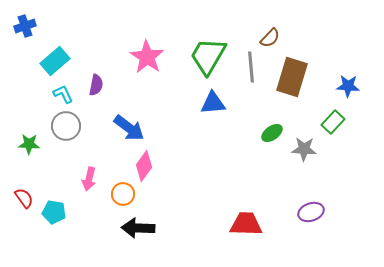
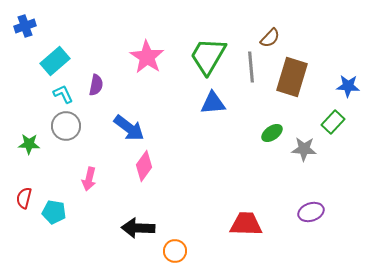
orange circle: moved 52 px right, 57 px down
red semicircle: rotated 130 degrees counterclockwise
